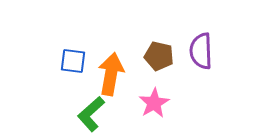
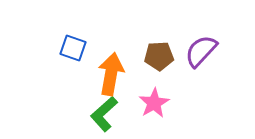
purple semicircle: rotated 45 degrees clockwise
brown pentagon: rotated 16 degrees counterclockwise
blue square: moved 13 px up; rotated 12 degrees clockwise
green L-shape: moved 13 px right
